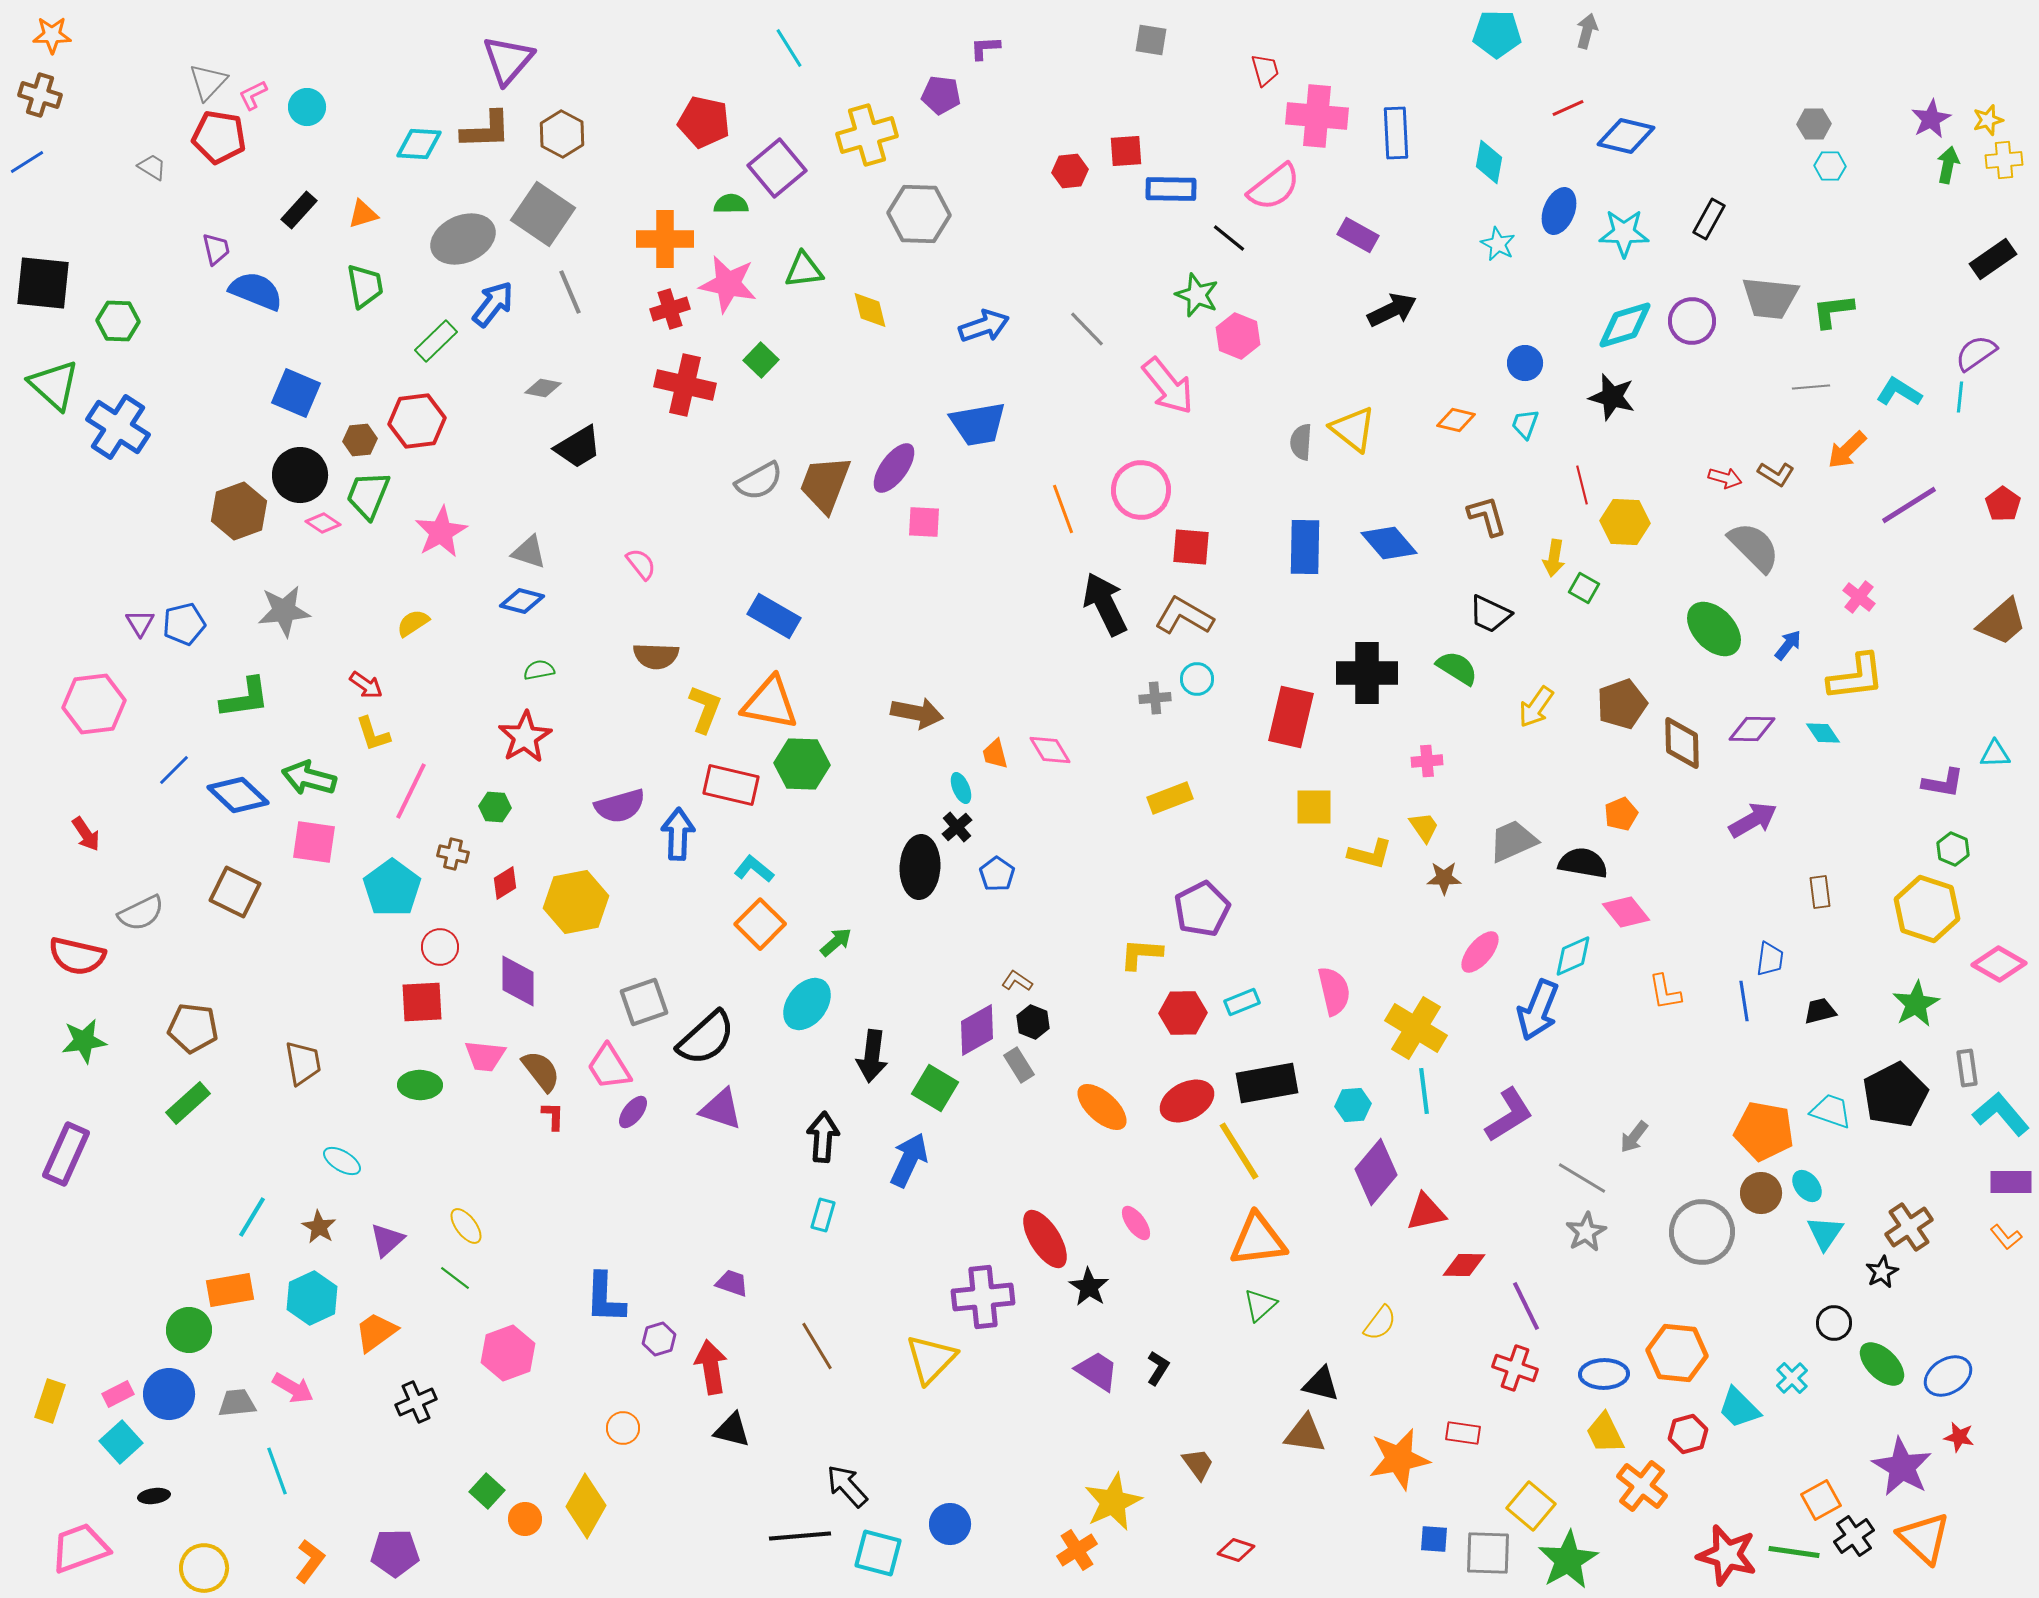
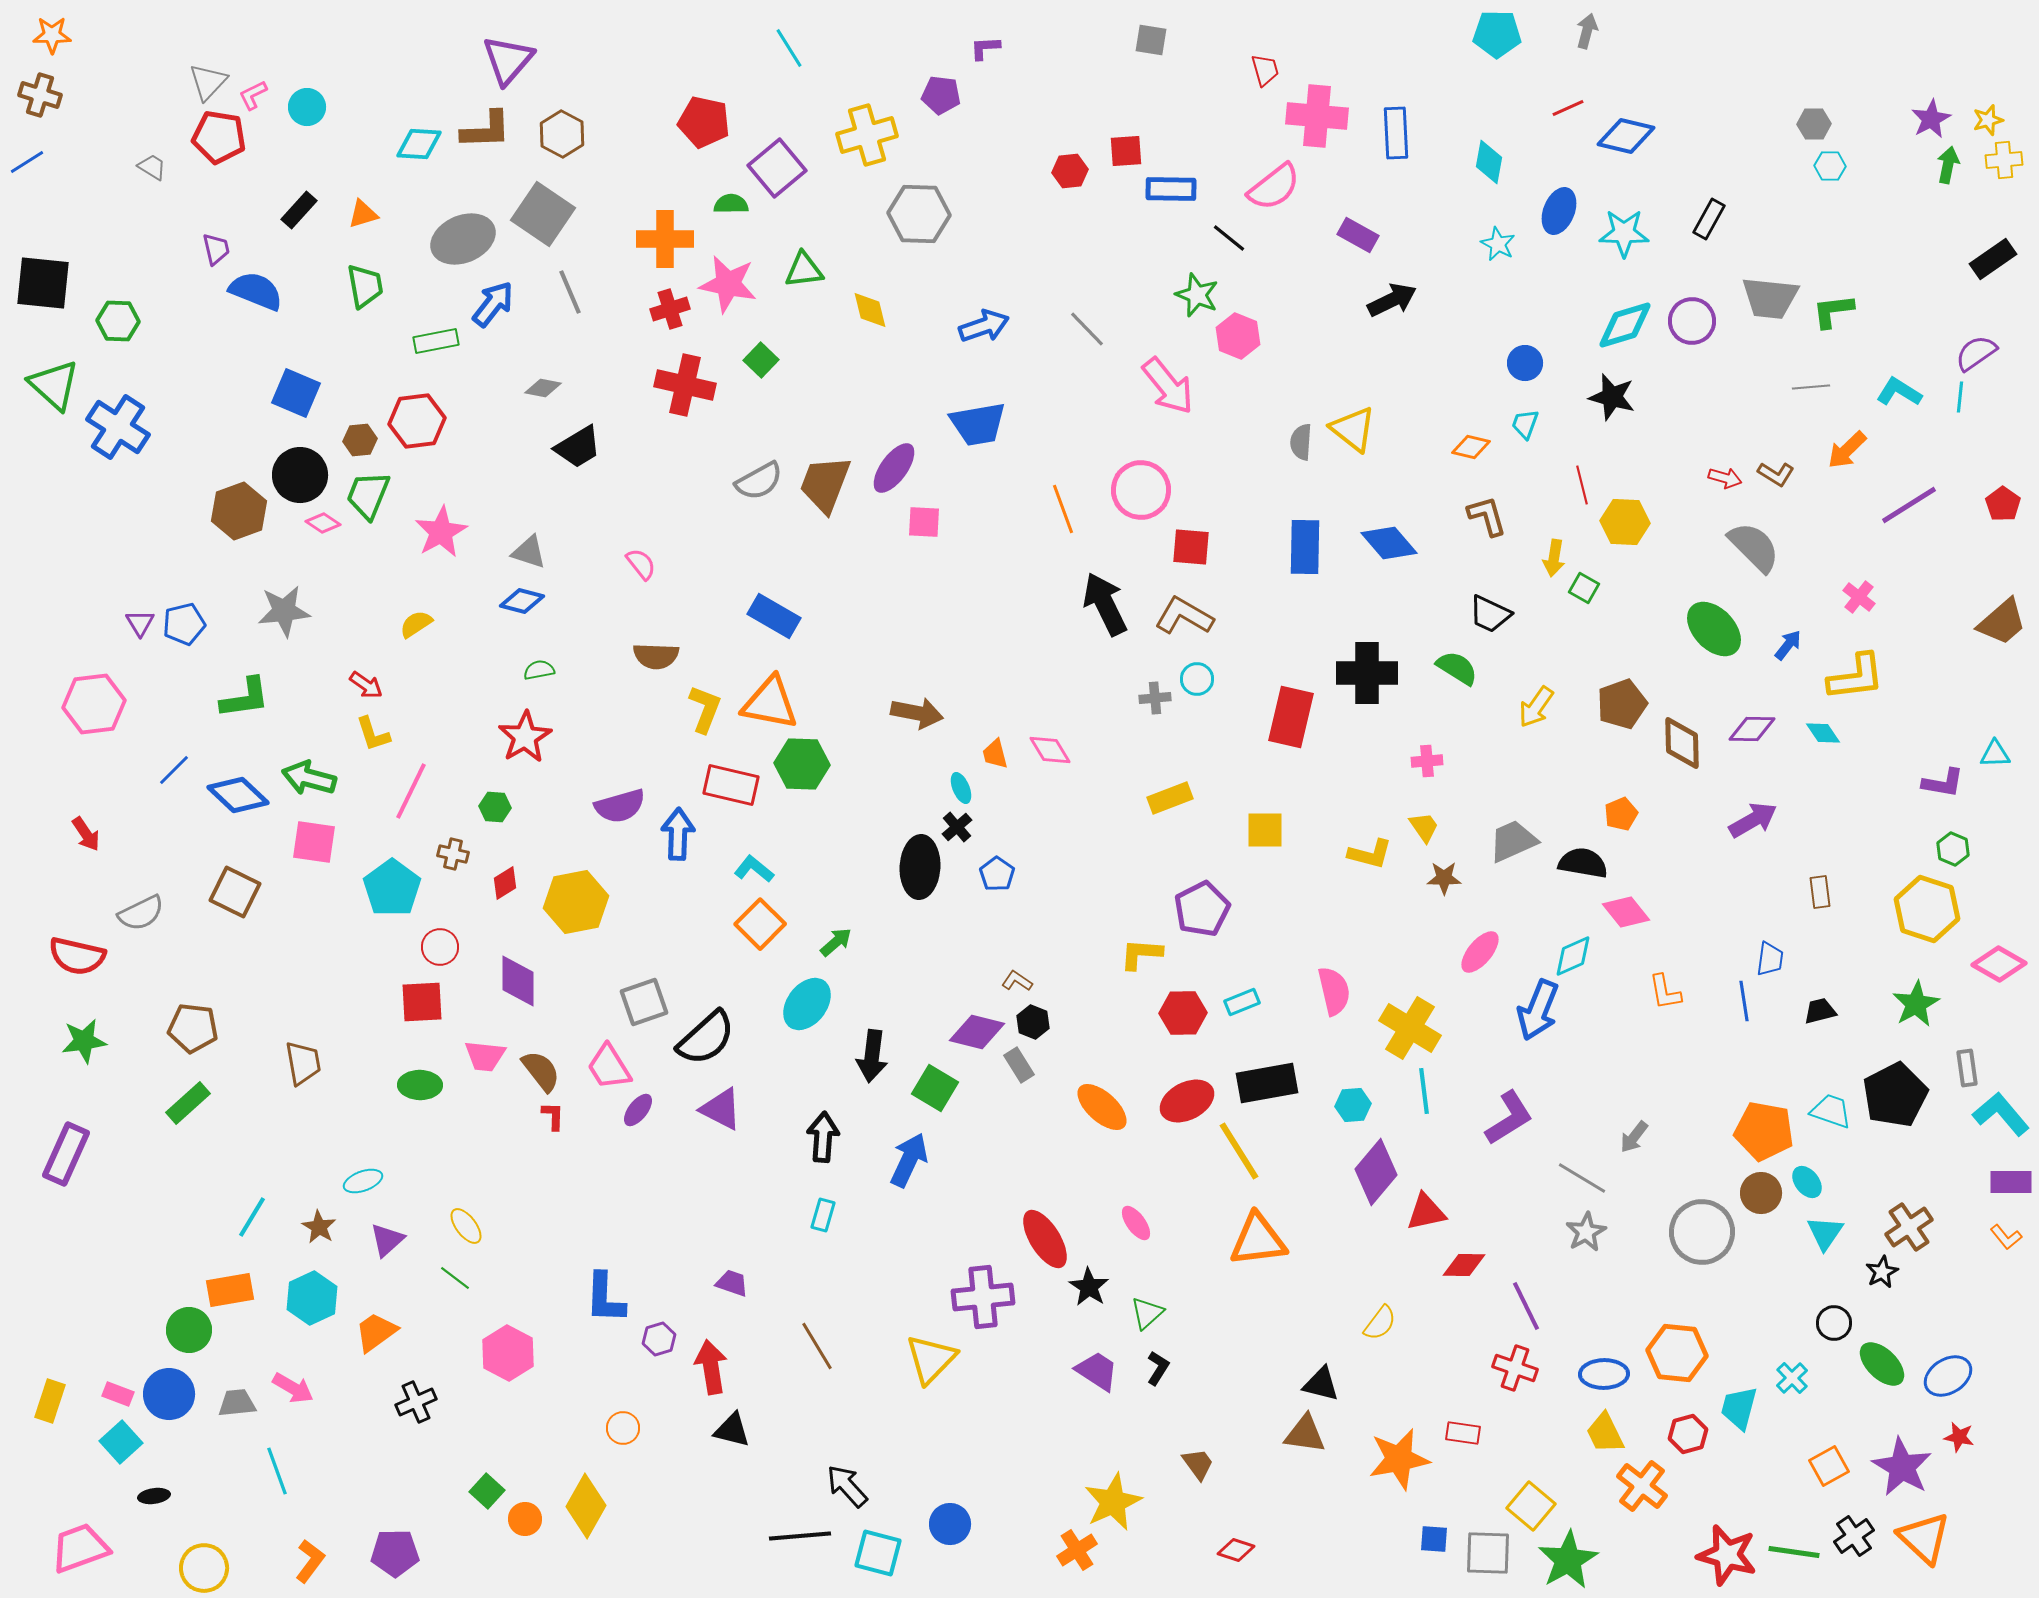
black arrow at (1392, 310): moved 10 px up
green rectangle at (436, 341): rotated 33 degrees clockwise
orange diamond at (1456, 420): moved 15 px right, 27 px down
yellow semicircle at (413, 623): moved 3 px right, 1 px down
yellow square at (1314, 807): moved 49 px left, 23 px down
yellow cross at (1416, 1028): moved 6 px left
purple diamond at (977, 1030): moved 2 px down; rotated 44 degrees clockwise
purple triangle at (721, 1109): rotated 9 degrees clockwise
purple ellipse at (633, 1112): moved 5 px right, 2 px up
purple L-shape at (1509, 1115): moved 3 px down
cyan ellipse at (342, 1161): moved 21 px right, 20 px down; rotated 51 degrees counterclockwise
cyan ellipse at (1807, 1186): moved 4 px up
green triangle at (1260, 1305): moved 113 px left, 8 px down
pink hexagon at (508, 1353): rotated 12 degrees counterclockwise
pink rectangle at (118, 1394): rotated 48 degrees clockwise
cyan trapezoid at (1739, 1408): rotated 60 degrees clockwise
orange square at (1821, 1500): moved 8 px right, 34 px up
